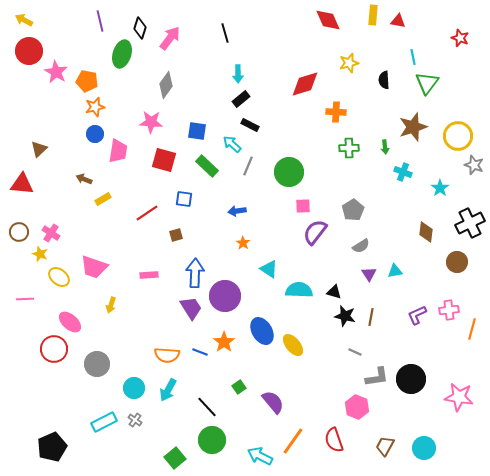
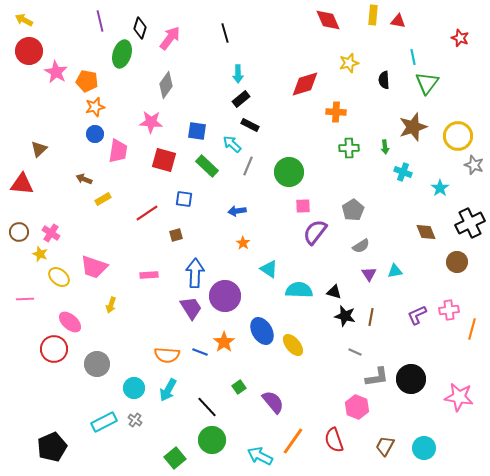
brown diamond at (426, 232): rotated 30 degrees counterclockwise
